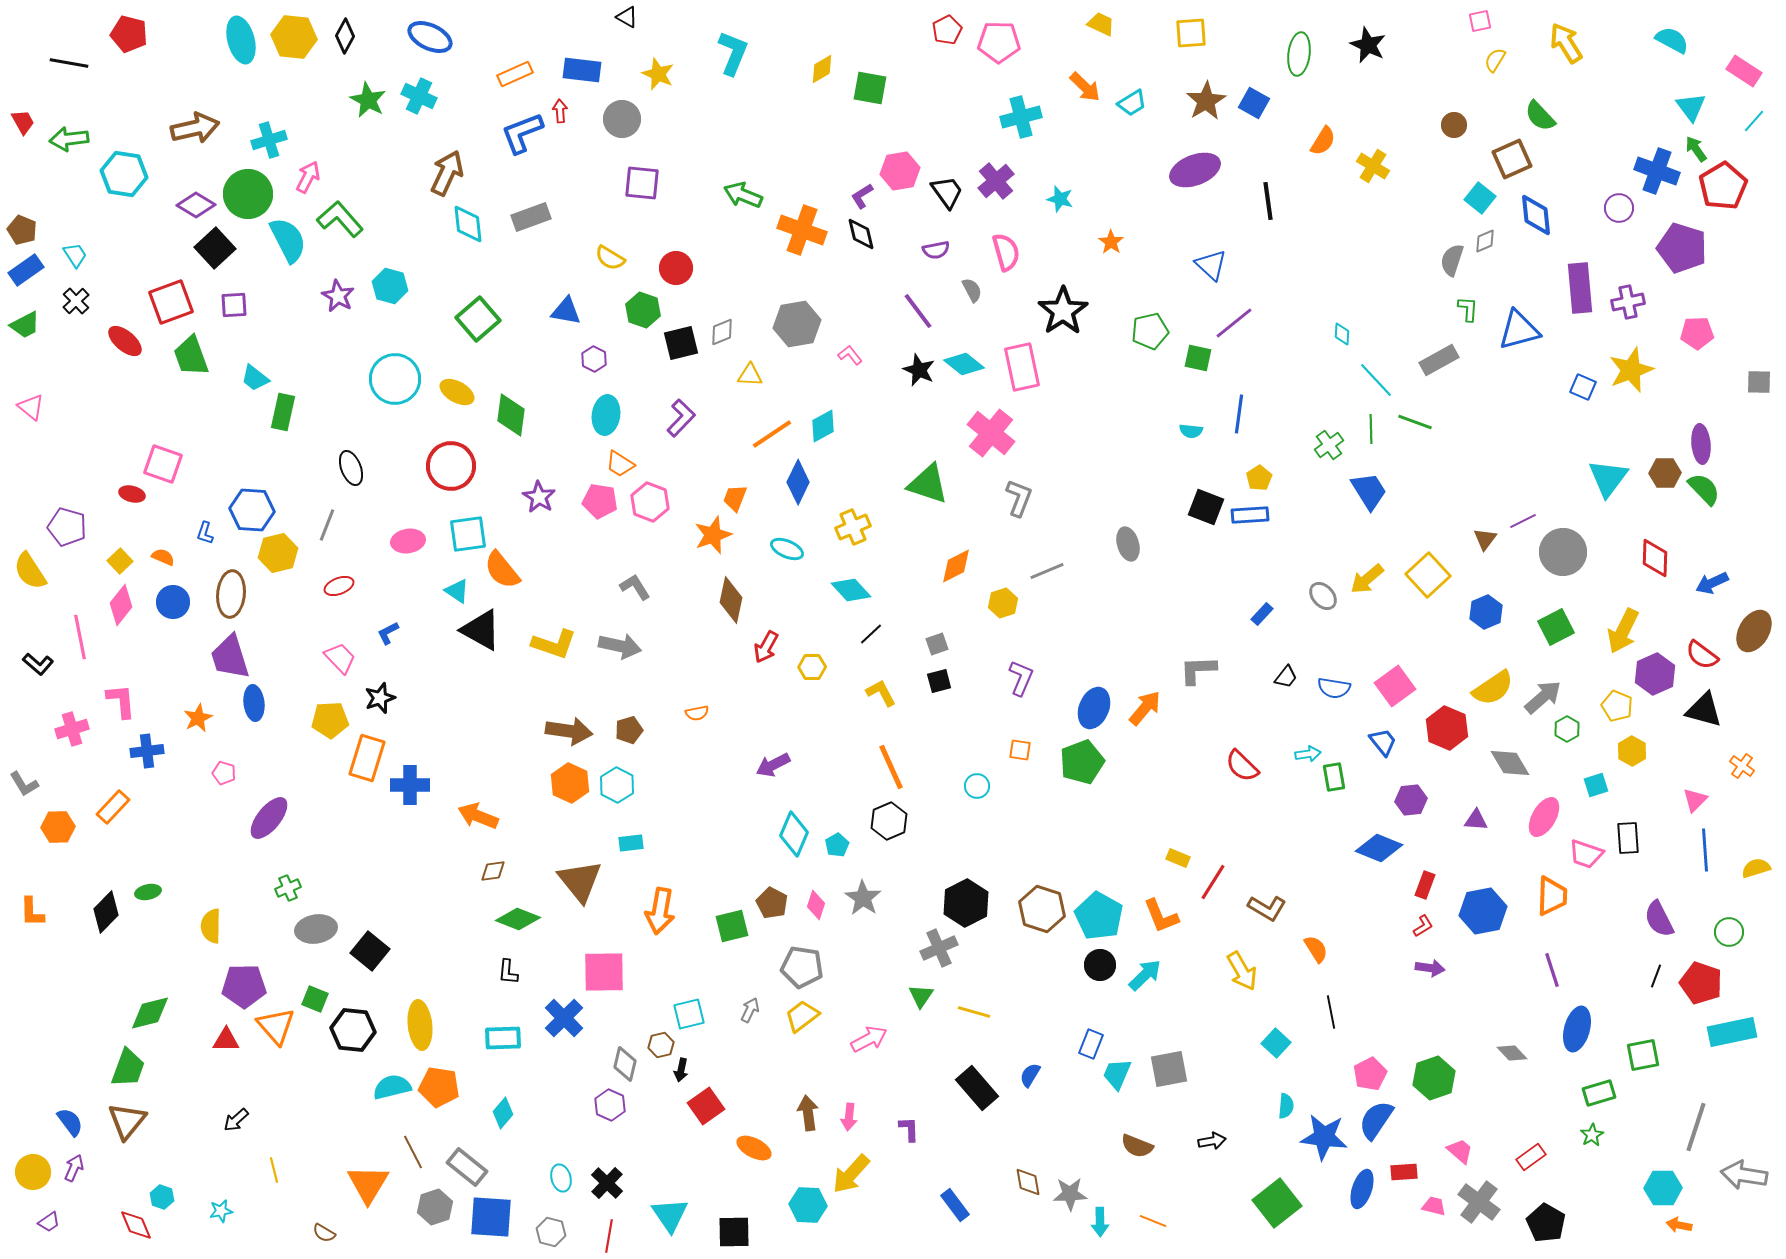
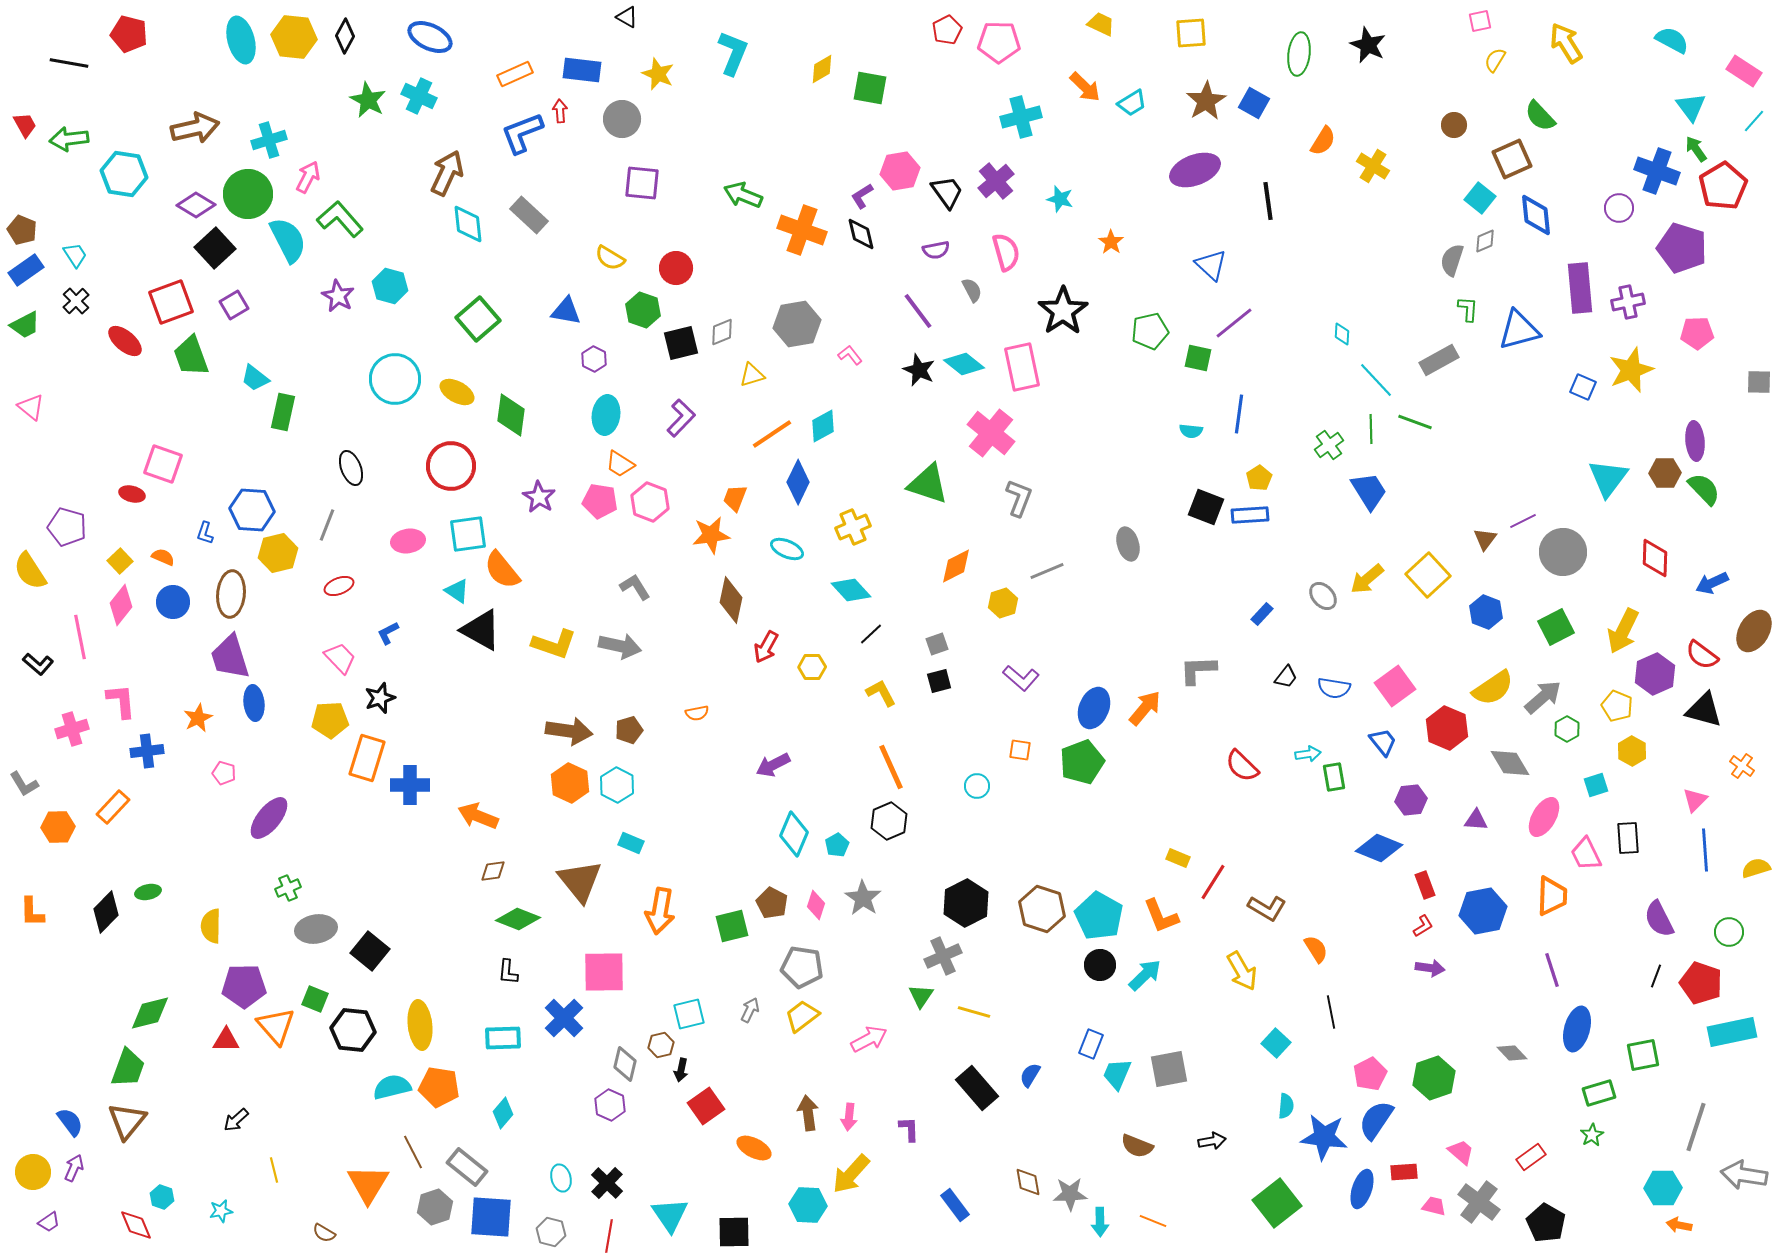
red trapezoid at (23, 122): moved 2 px right, 3 px down
gray rectangle at (531, 217): moved 2 px left, 2 px up; rotated 63 degrees clockwise
purple square at (234, 305): rotated 28 degrees counterclockwise
yellow triangle at (750, 375): moved 2 px right; rotated 20 degrees counterclockwise
purple ellipse at (1701, 444): moved 6 px left, 3 px up
orange star at (713, 535): moved 2 px left; rotated 12 degrees clockwise
blue hexagon at (1486, 612): rotated 16 degrees counterclockwise
purple L-shape at (1021, 678): rotated 108 degrees clockwise
cyan rectangle at (631, 843): rotated 30 degrees clockwise
pink trapezoid at (1586, 854): rotated 45 degrees clockwise
red rectangle at (1425, 885): rotated 40 degrees counterclockwise
gray cross at (939, 948): moved 4 px right, 8 px down
pink trapezoid at (1460, 1151): moved 1 px right, 1 px down
